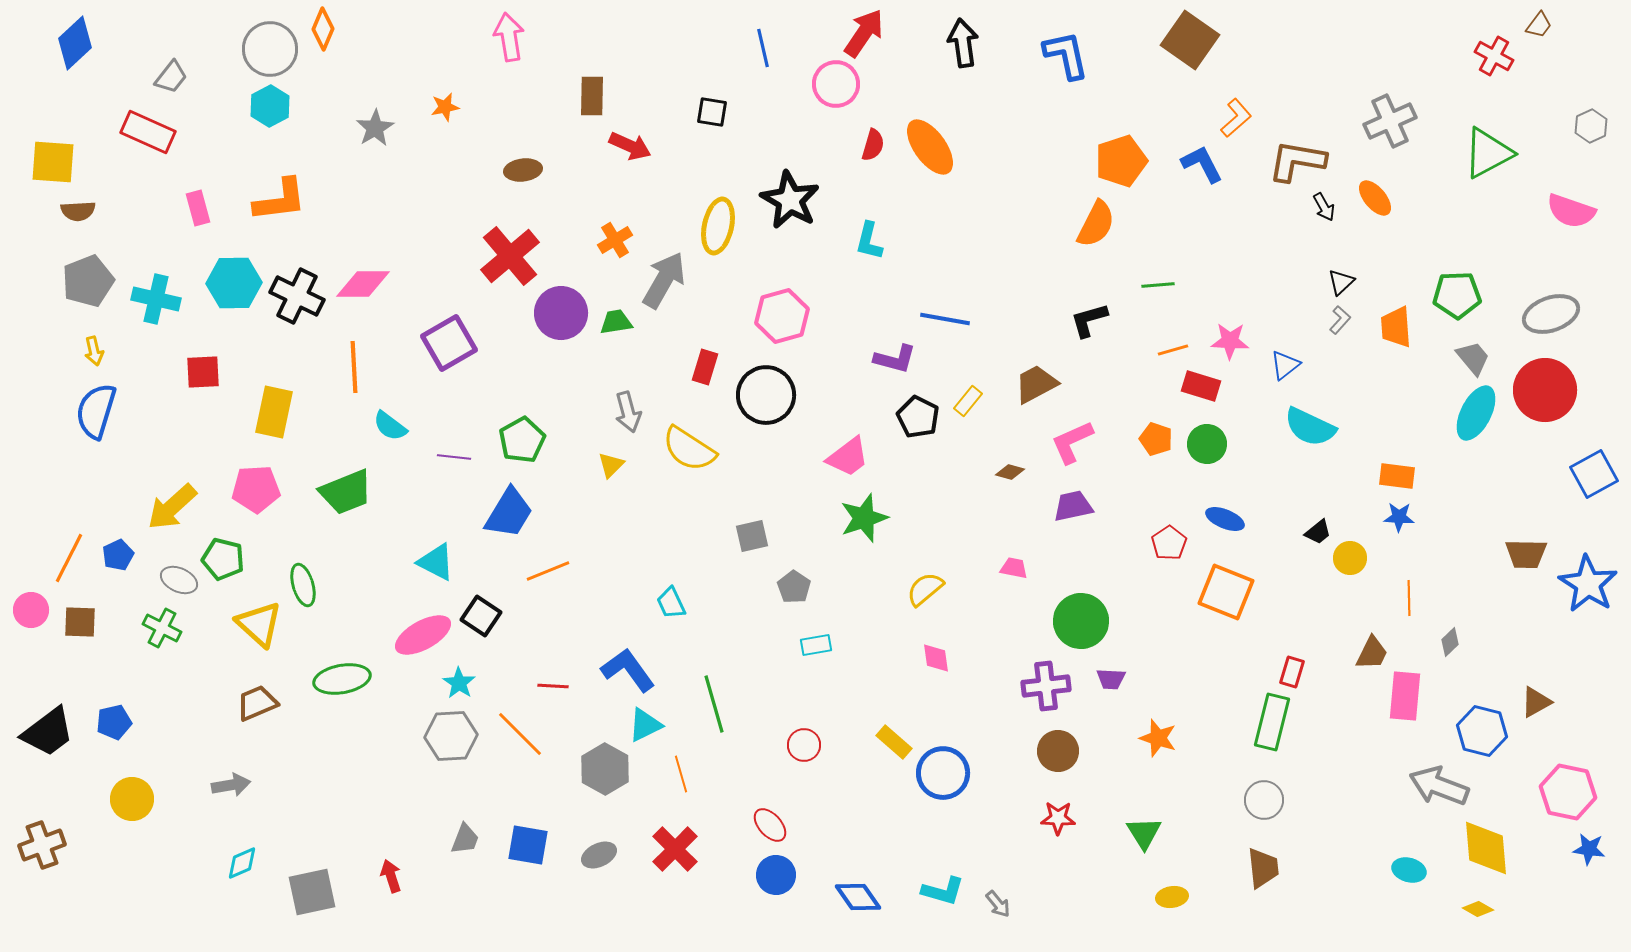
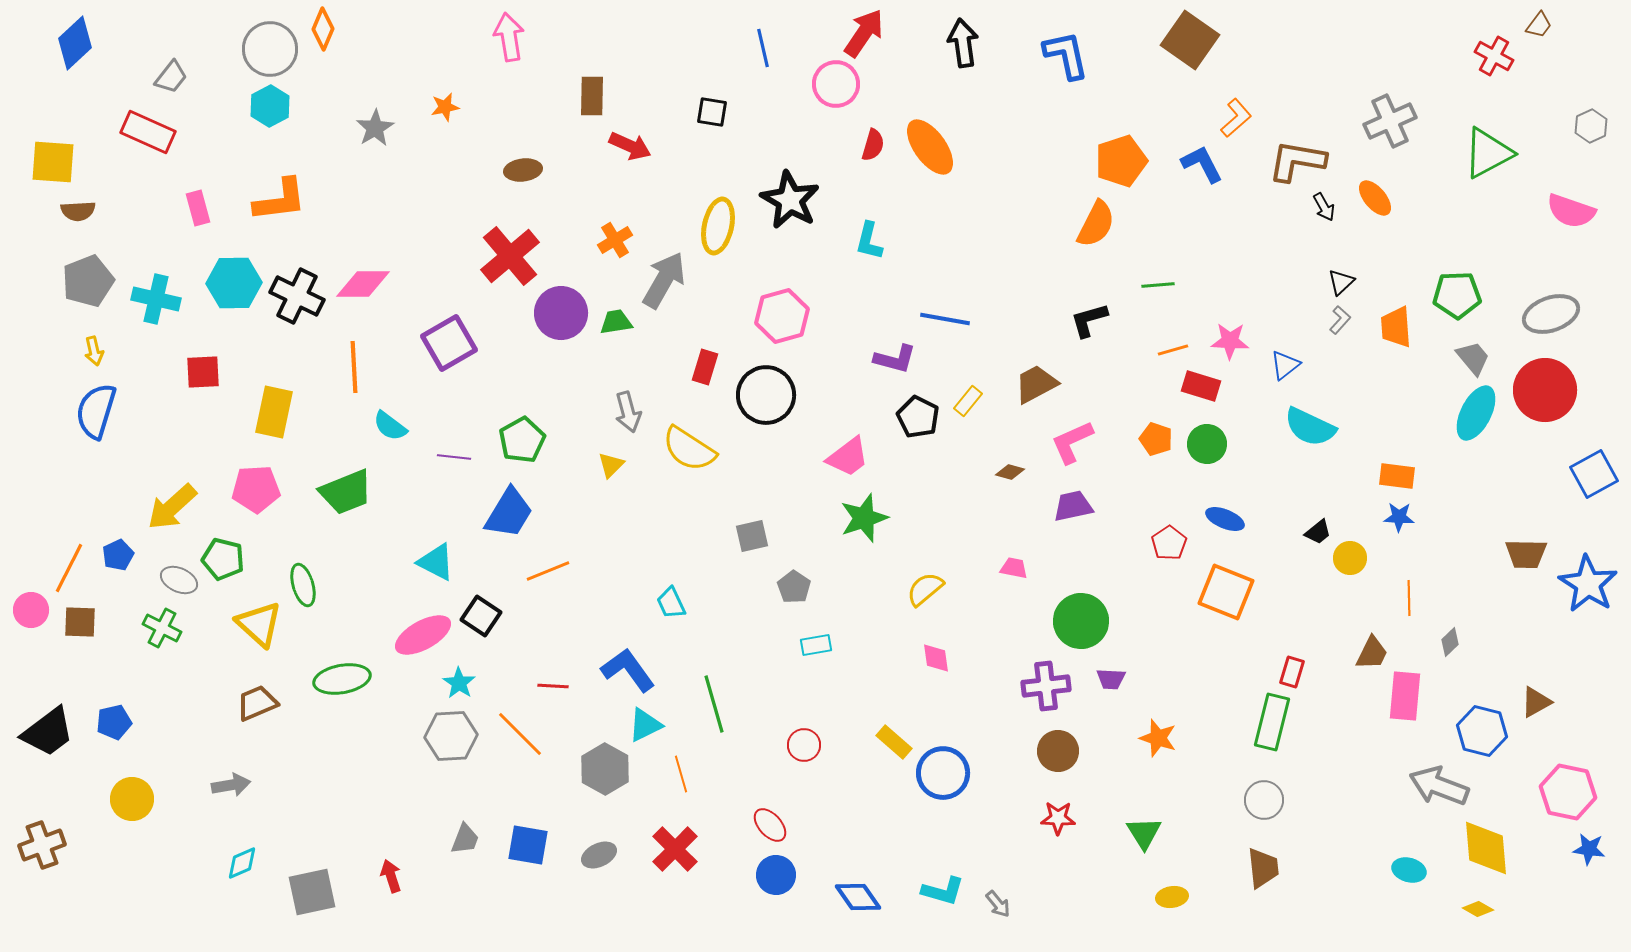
orange line at (69, 558): moved 10 px down
